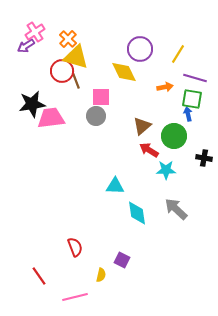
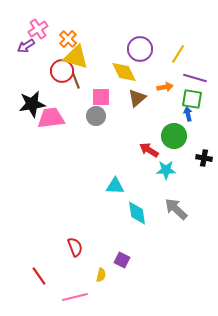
pink cross: moved 3 px right, 3 px up
brown triangle: moved 5 px left, 28 px up
